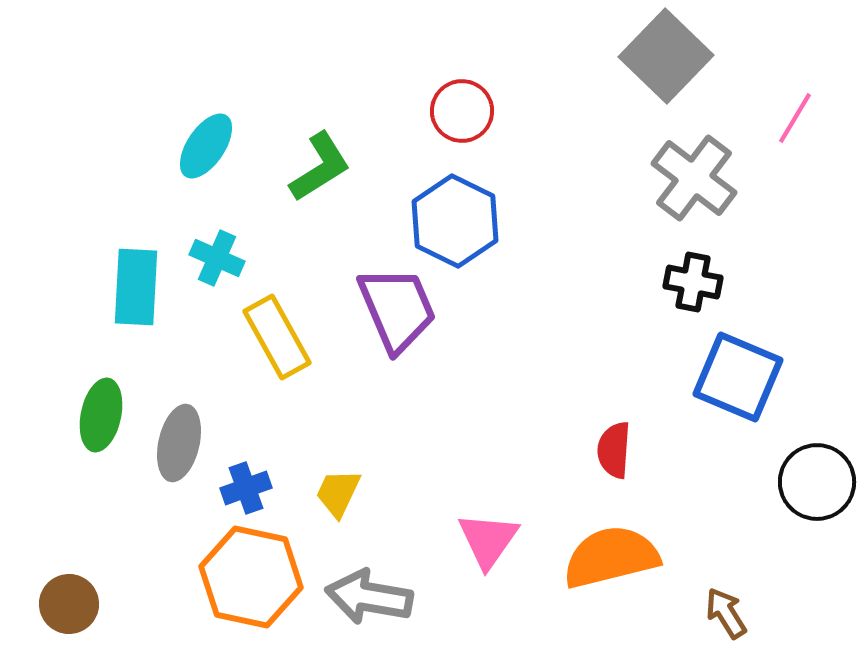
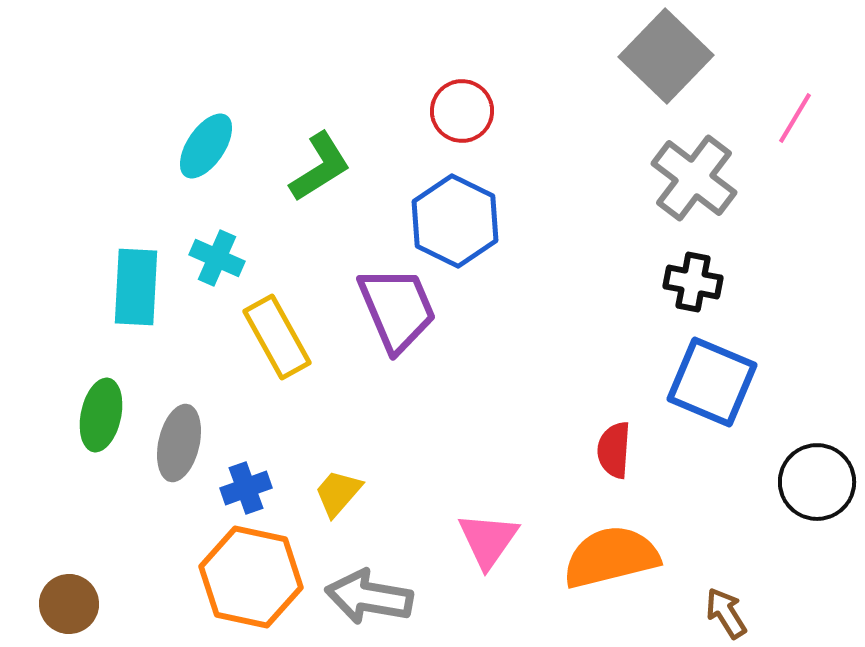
blue square: moved 26 px left, 5 px down
yellow trapezoid: rotated 16 degrees clockwise
